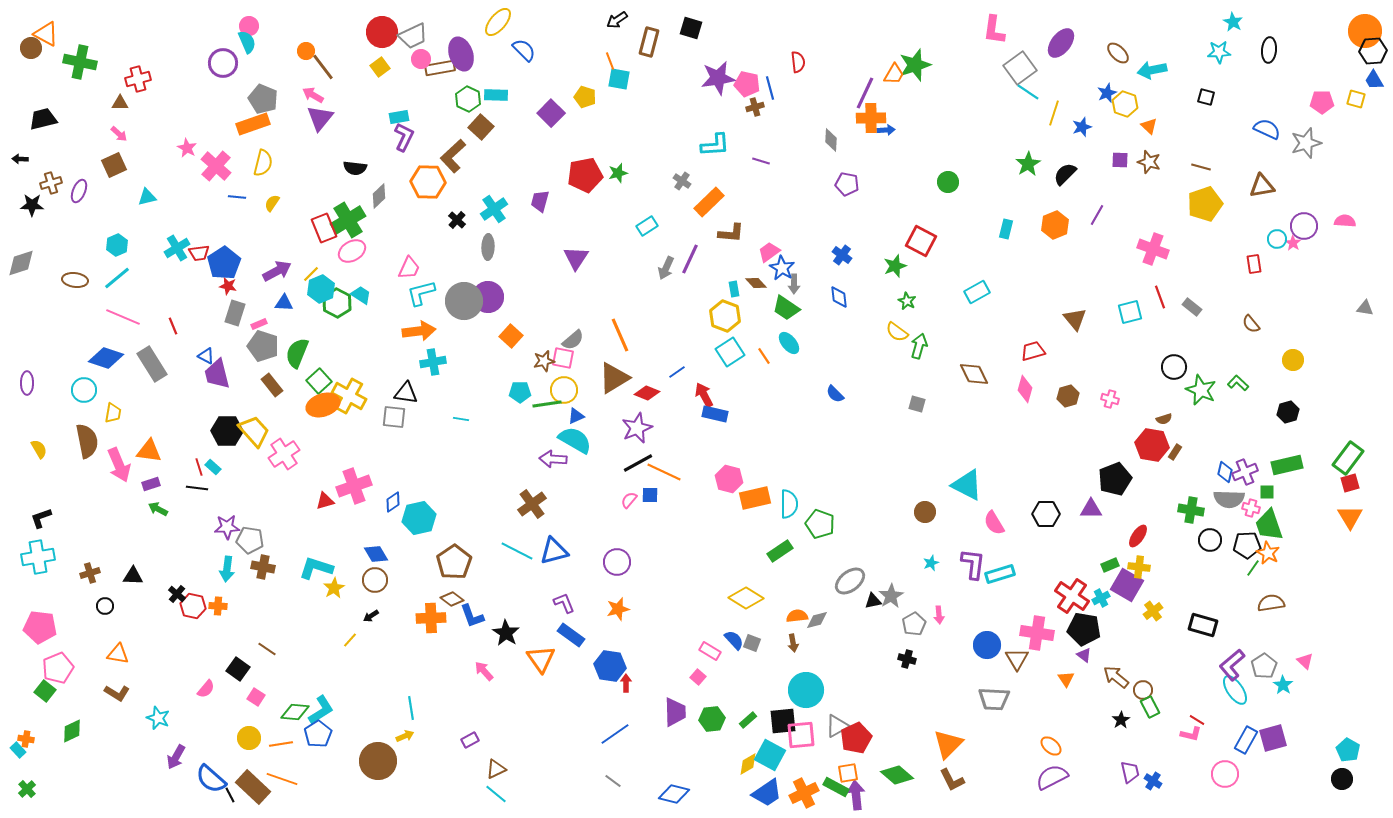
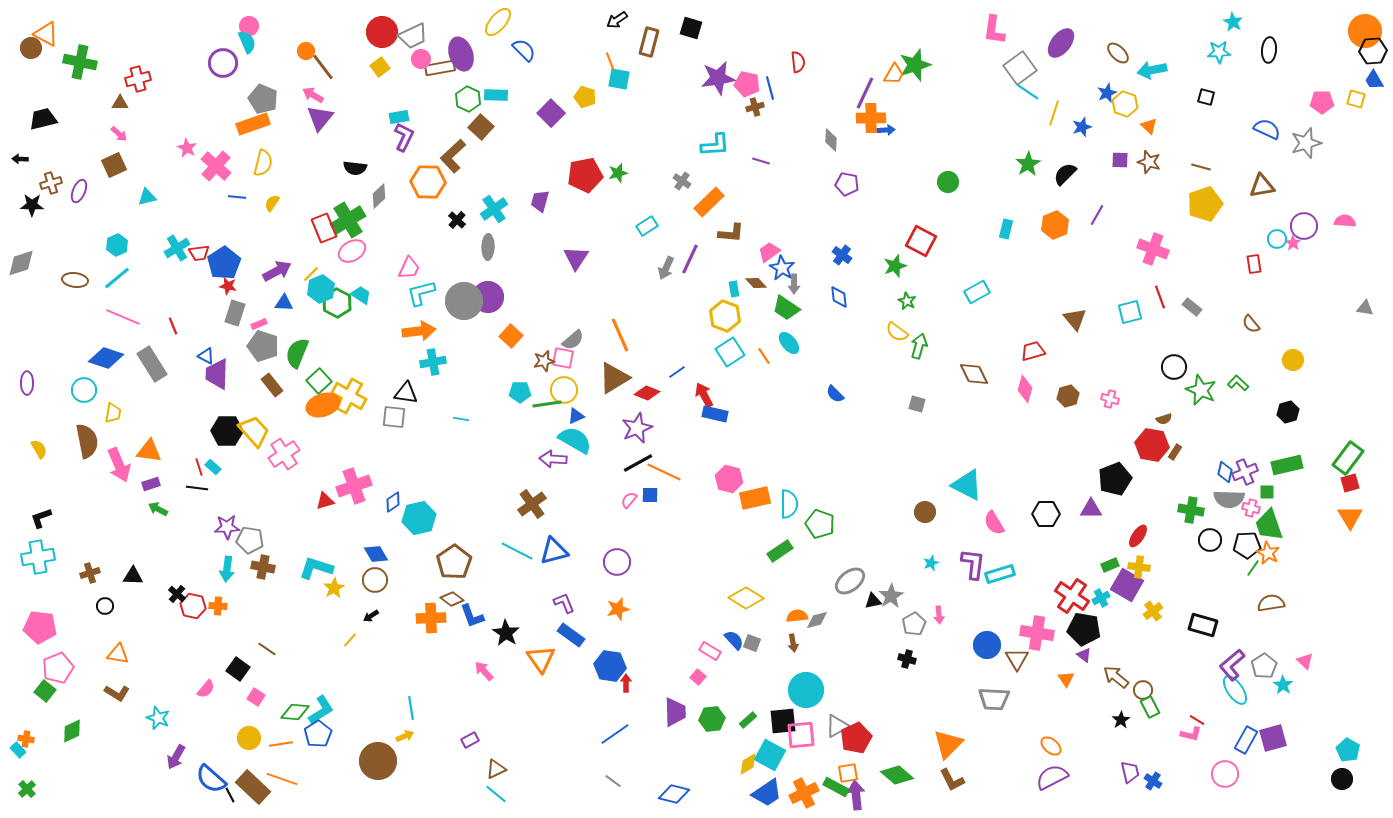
purple trapezoid at (217, 374): rotated 16 degrees clockwise
